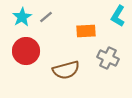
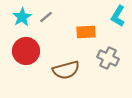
orange rectangle: moved 1 px down
